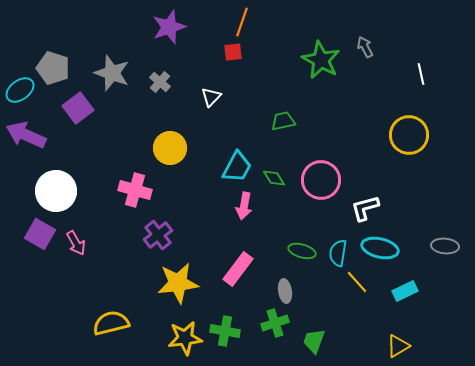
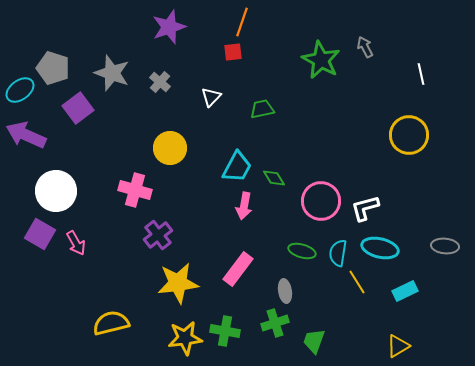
green trapezoid at (283, 121): moved 21 px left, 12 px up
pink circle at (321, 180): moved 21 px down
yellow line at (357, 282): rotated 10 degrees clockwise
